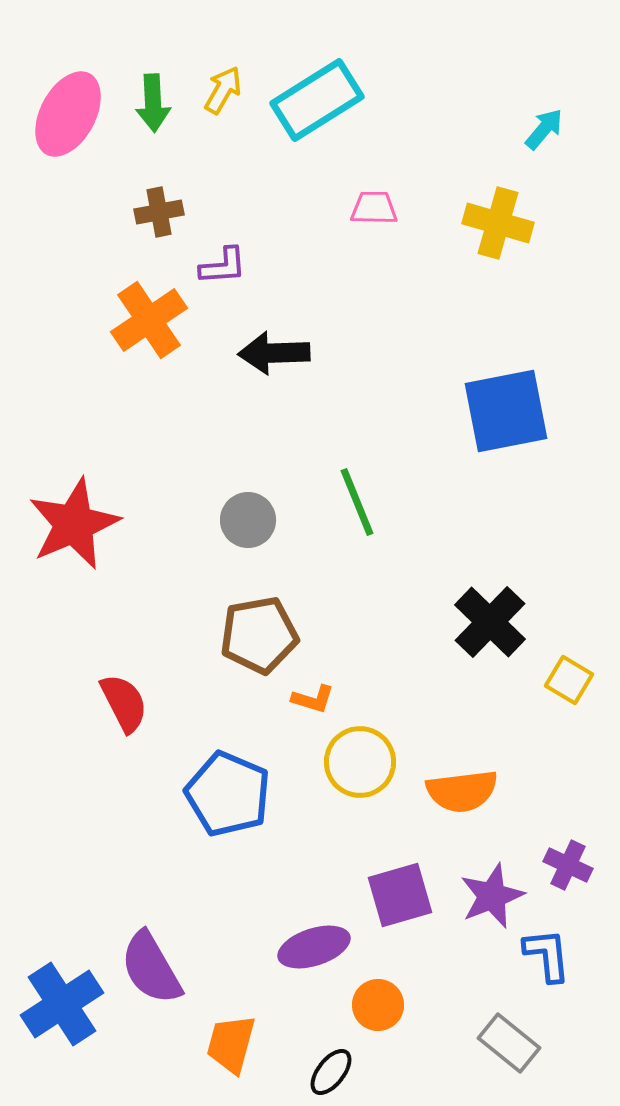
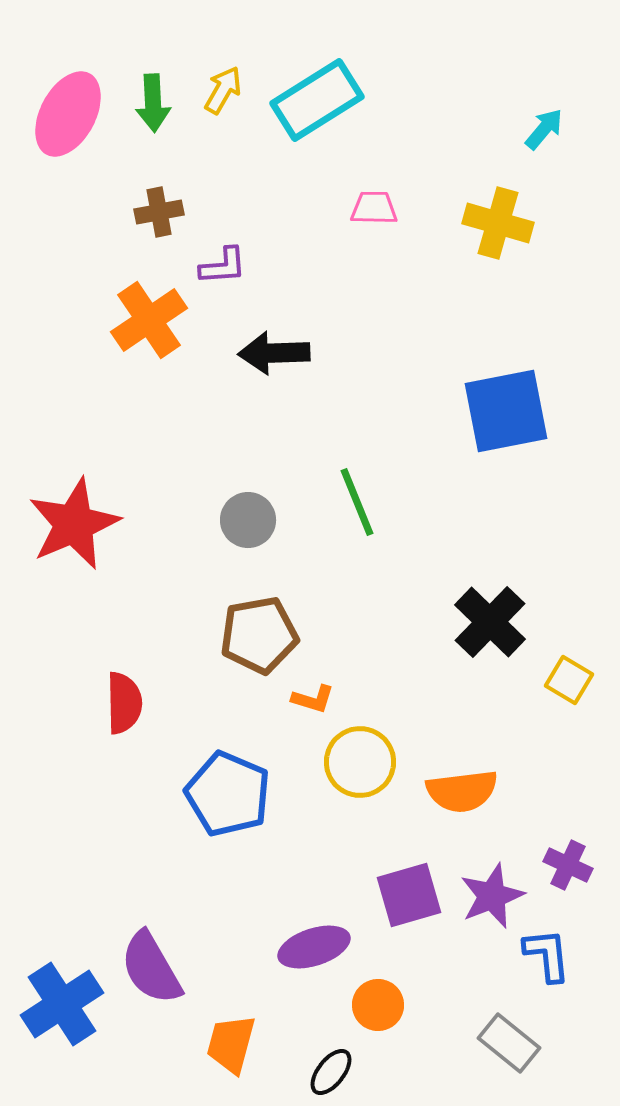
red semicircle: rotated 26 degrees clockwise
purple square: moved 9 px right
